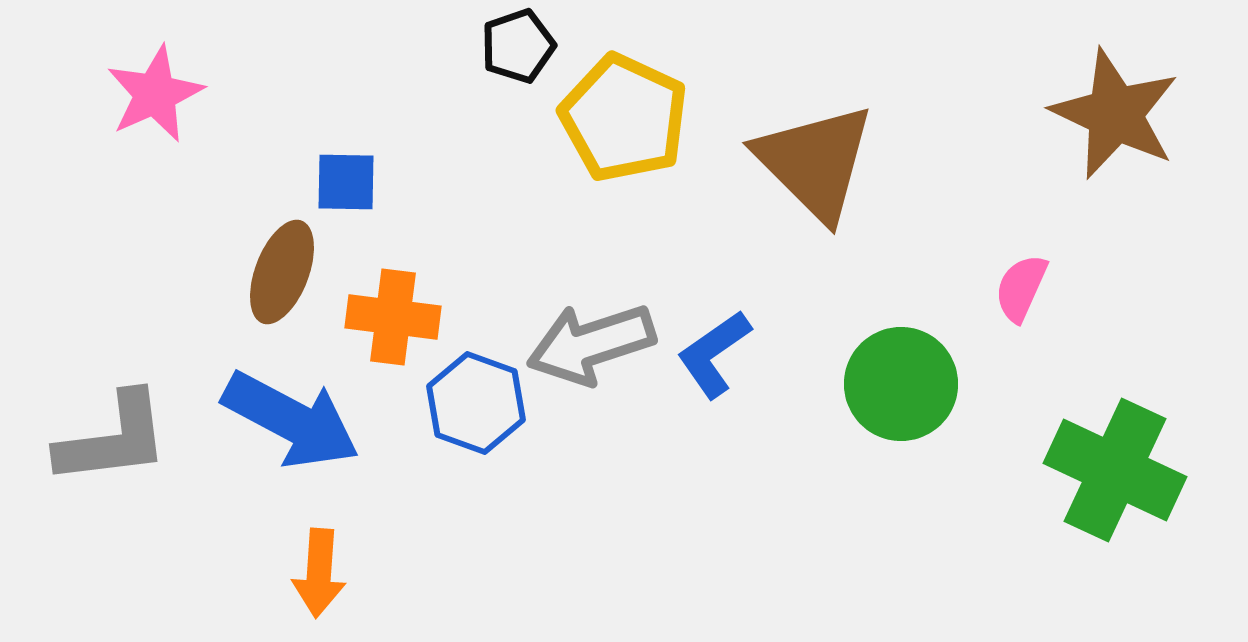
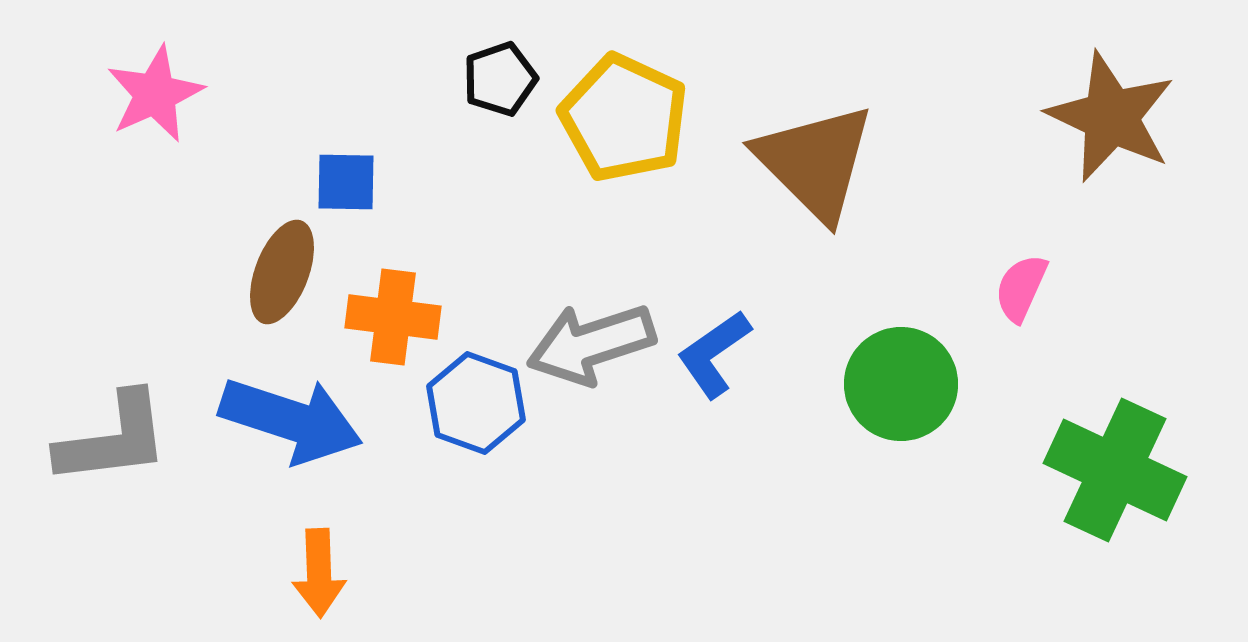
black pentagon: moved 18 px left, 33 px down
brown star: moved 4 px left, 3 px down
blue arrow: rotated 10 degrees counterclockwise
orange arrow: rotated 6 degrees counterclockwise
